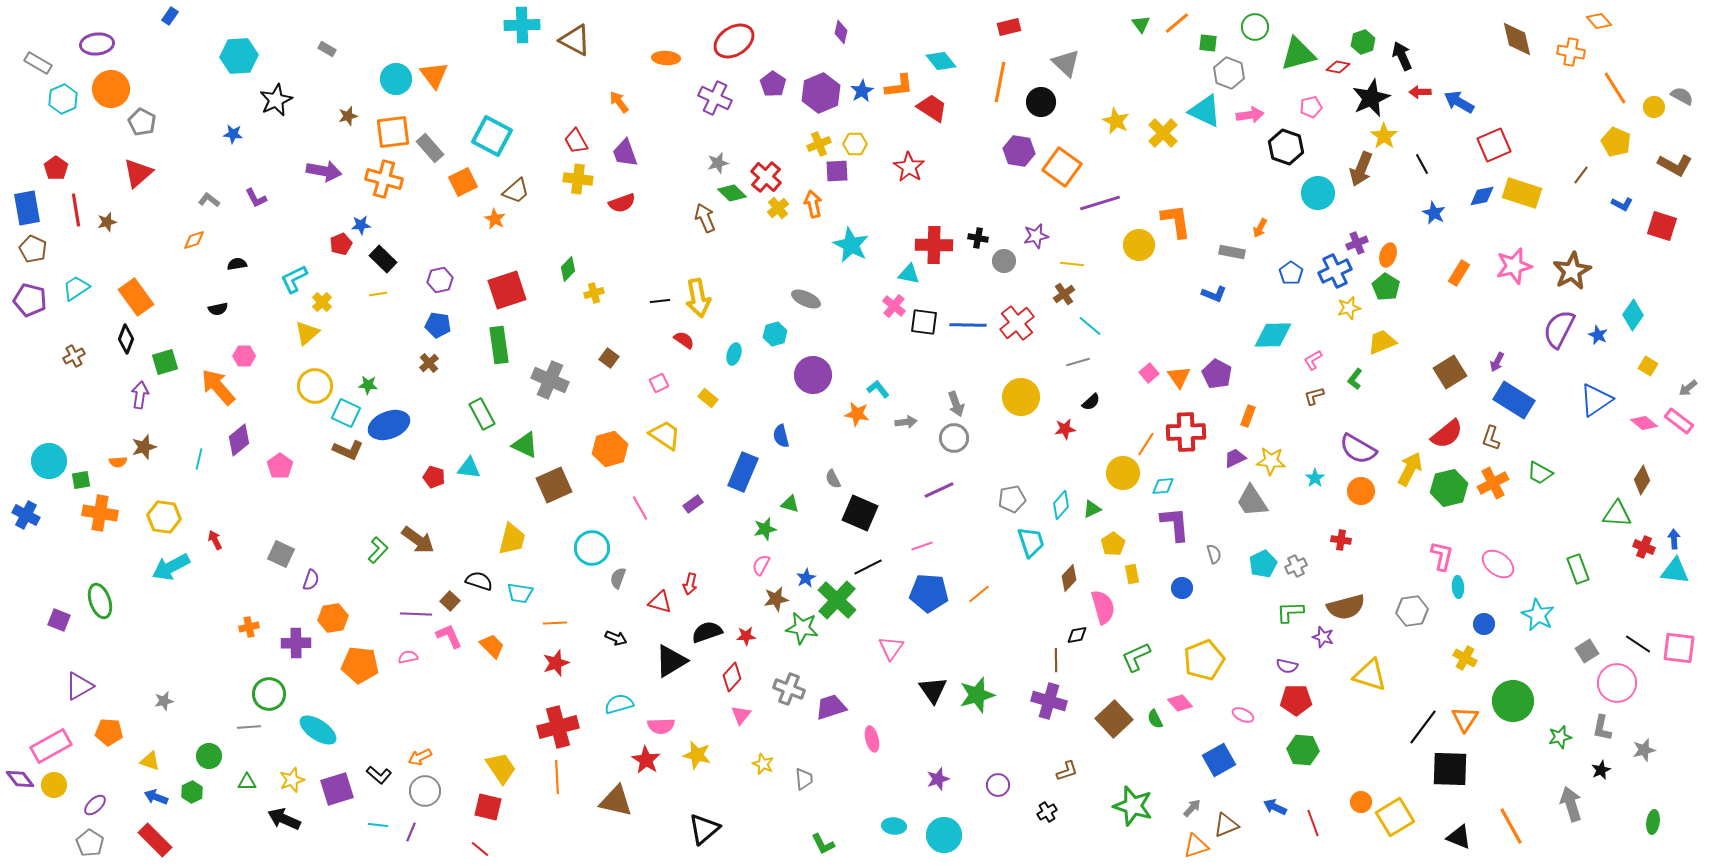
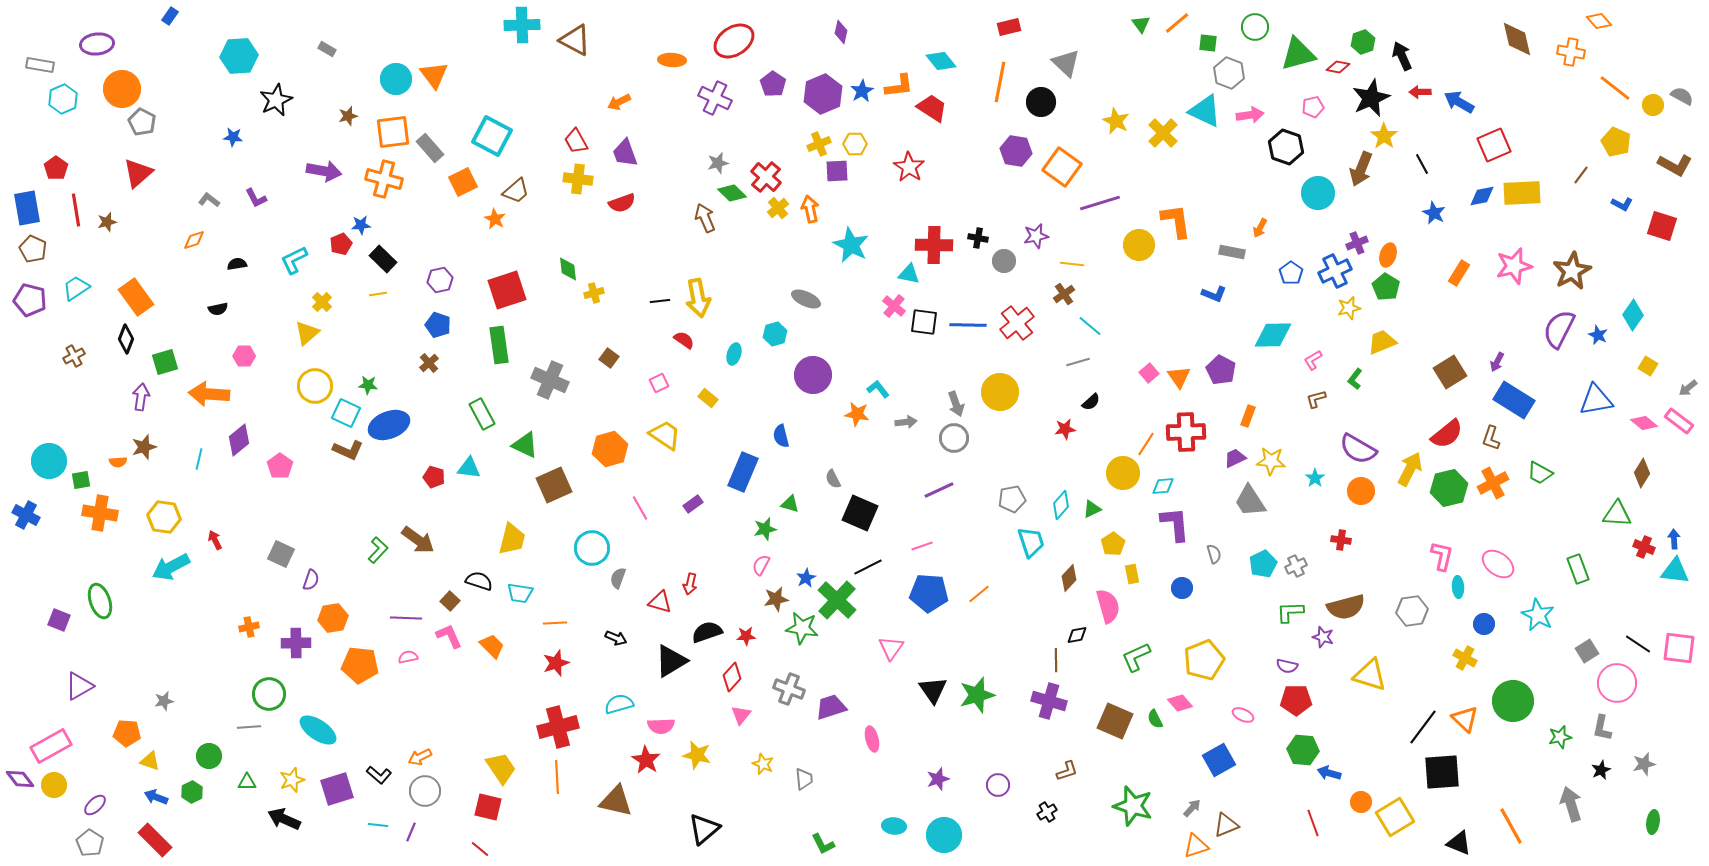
orange ellipse at (666, 58): moved 6 px right, 2 px down
gray rectangle at (38, 63): moved 2 px right, 2 px down; rotated 20 degrees counterclockwise
orange line at (1615, 88): rotated 20 degrees counterclockwise
orange circle at (111, 89): moved 11 px right
purple hexagon at (821, 93): moved 2 px right, 1 px down
orange arrow at (619, 102): rotated 80 degrees counterclockwise
pink pentagon at (1311, 107): moved 2 px right
yellow circle at (1654, 107): moved 1 px left, 2 px up
blue star at (233, 134): moved 3 px down
purple hexagon at (1019, 151): moved 3 px left
yellow rectangle at (1522, 193): rotated 21 degrees counterclockwise
orange arrow at (813, 204): moved 3 px left, 5 px down
green diamond at (568, 269): rotated 50 degrees counterclockwise
cyan L-shape at (294, 279): moved 19 px up
blue pentagon at (438, 325): rotated 10 degrees clockwise
purple pentagon at (1217, 374): moved 4 px right, 4 px up
orange arrow at (218, 387): moved 9 px left, 7 px down; rotated 45 degrees counterclockwise
purple arrow at (140, 395): moved 1 px right, 2 px down
brown L-shape at (1314, 396): moved 2 px right, 3 px down
yellow circle at (1021, 397): moved 21 px left, 5 px up
blue triangle at (1596, 400): rotated 24 degrees clockwise
brown diamond at (1642, 480): moved 7 px up
gray trapezoid at (1252, 501): moved 2 px left
pink semicircle at (1103, 607): moved 5 px right, 1 px up
purple line at (416, 614): moved 10 px left, 4 px down
brown square at (1114, 719): moved 1 px right, 2 px down; rotated 24 degrees counterclockwise
orange triangle at (1465, 719): rotated 20 degrees counterclockwise
orange pentagon at (109, 732): moved 18 px right, 1 px down
gray star at (1644, 750): moved 14 px down
black square at (1450, 769): moved 8 px left, 3 px down; rotated 6 degrees counterclockwise
blue arrow at (1275, 807): moved 54 px right, 34 px up; rotated 10 degrees counterclockwise
black triangle at (1459, 837): moved 6 px down
